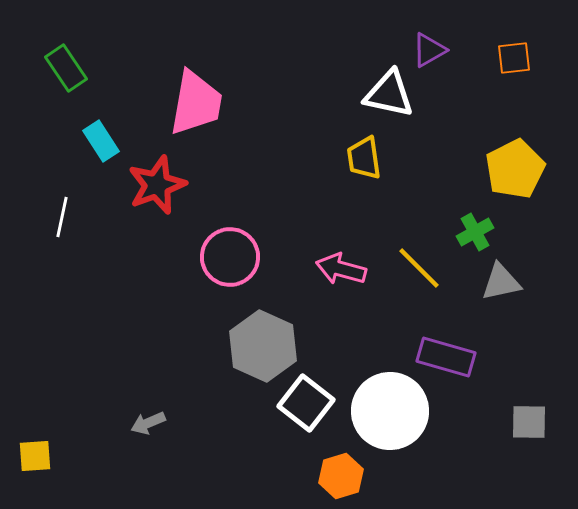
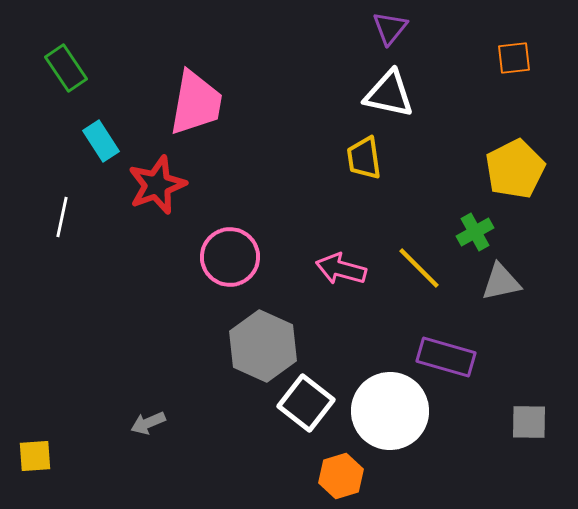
purple triangle: moved 39 px left, 22 px up; rotated 21 degrees counterclockwise
